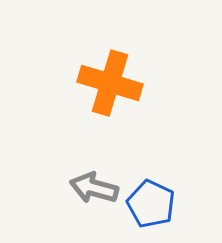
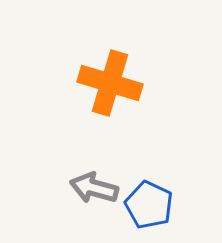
blue pentagon: moved 2 px left, 1 px down
